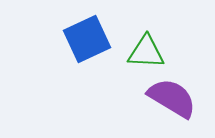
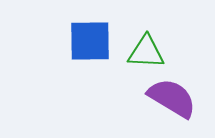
blue square: moved 3 px right, 2 px down; rotated 24 degrees clockwise
